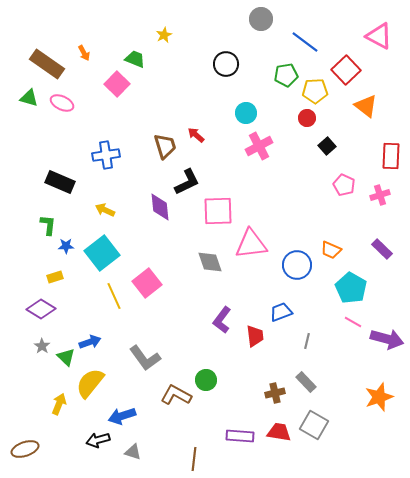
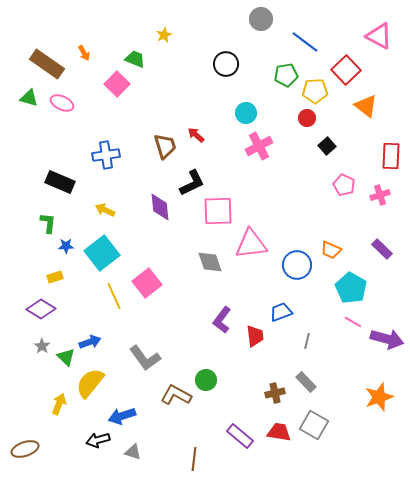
black L-shape at (187, 182): moved 5 px right, 1 px down
green L-shape at (48, 225): moved 2 px up
purple rectangle at (240, 436): rotated 36 degrees clockwise
